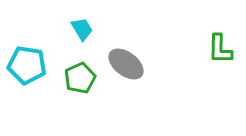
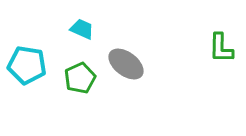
cyan trapezoid: rotated 35 degrees counterclockwise
green L-shape: moved 1 px right, 1 px up
